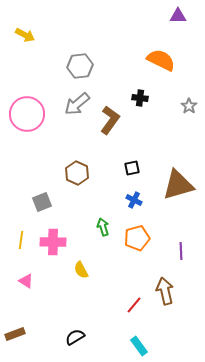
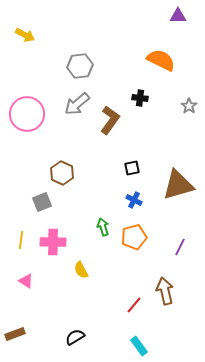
brown hexagon: moved 15 px left
orange pentagon: moved 3 px left, 1 px up
purple line: moved 1 px left, 4 px up; rotated 30 degrees clockwise
